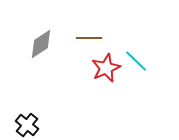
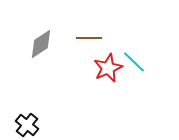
cyan line: moved 2 px left, 1 px down
red star: moved 2 px right
